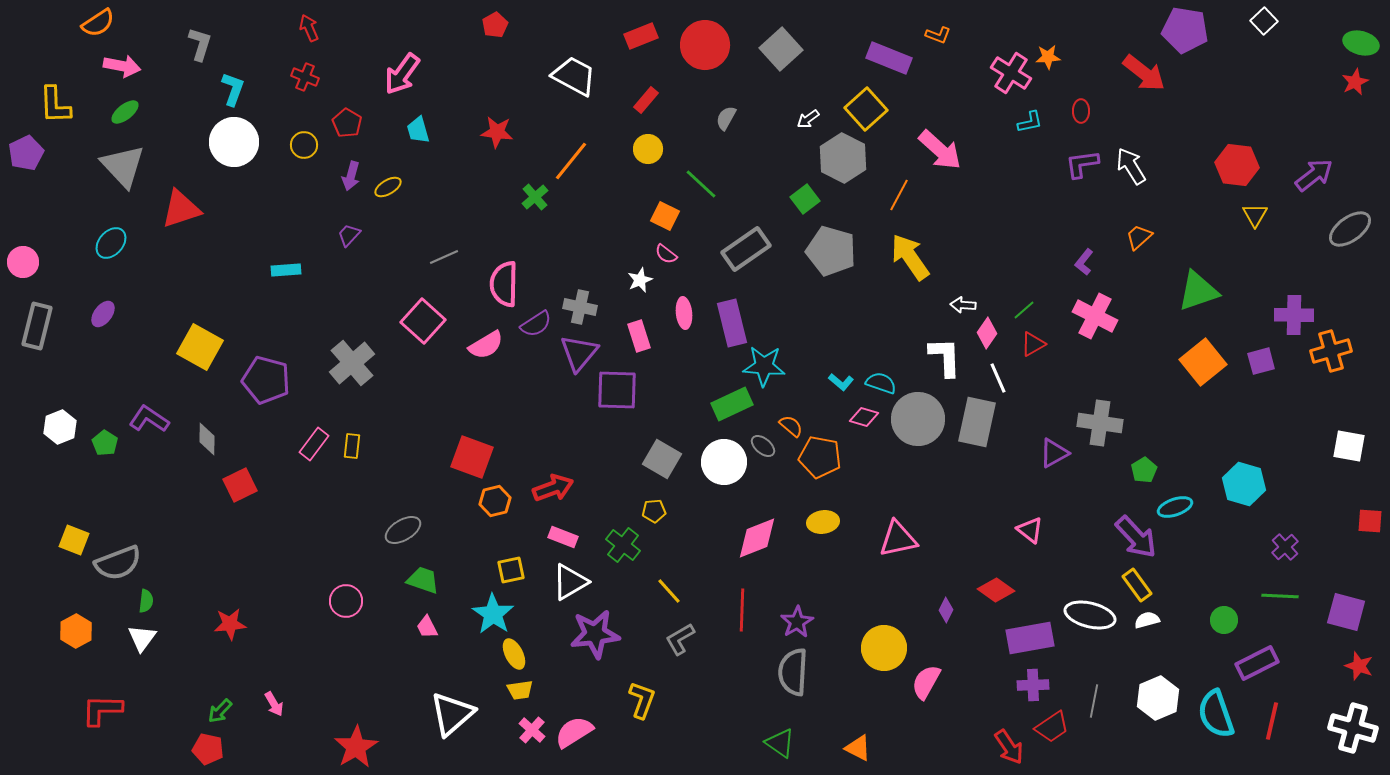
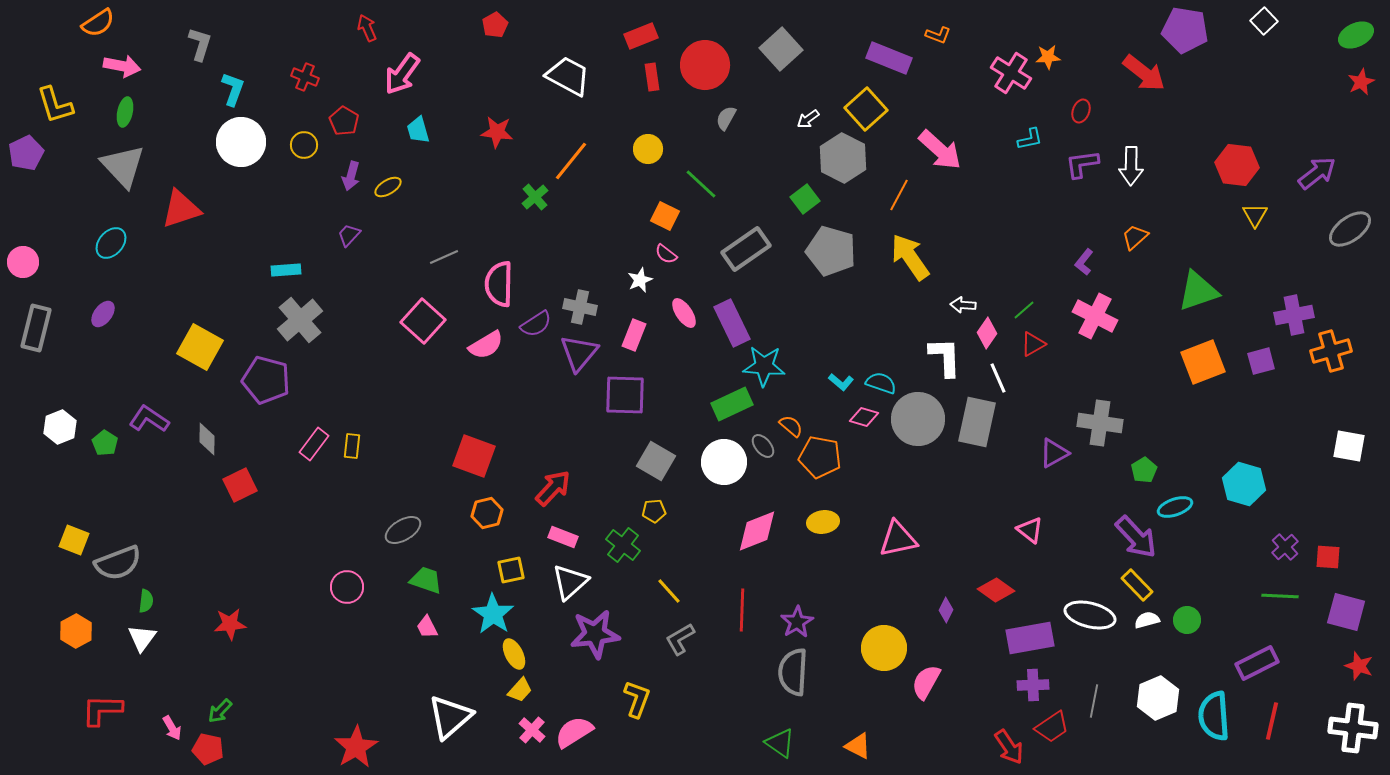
red arrow at (309, 28): moved 58 px right
green ellipse at (1361, 43): moved 5 px left, 8 px up; rotated 40 degrees counterclockwise
red circle at (705, 45): moved 20 px down
white trapezoid at (574, 76): moved 6 px left
red star at (1355, 82): moved 6 px right
red rectangle at (646, 100): moved 6 px right, 23 px up; rotated 48 degrees counterclockwise
yellow L-shape at (55, 105): rotated 15 degrees counterclockwise
red ellipse at (1081, 111): rotated 20 degrees clockwise
green ellipse at (125, 112): rotated 40 degrees counterclockwise
cyan L-shape at (1030, 122): moved 17 px down
red pentagon at (347, 123): moved 3 px left, 2 px up
white circle at (234, 142): moved 7 px right
white arrow at (1131, 166): rotated 147 degrees counterclockwise
purple arrow at (1314, 175): moved 3 px right, 2 px up
orange trapezoid at (1139, 237): moved 4 px left
pink semicircle at (504, 284): moved 5 px left
pink ellipse at (684, 313): rotated 28 degrees counterclockwise
purple cross at (1294, 315): rotated 12 degrees counterclockwise
purple rectangle at (732, 323): rotated 12 degrees counterclockwise
gray rectangle at (37, 326): moved 1 px left, 2 px down
pink rectangle at (639, 336): moved 5 px left, 1 px up; rotated 40 degrees clockwise
orange square at (1203, 362): rotated 18 degrees clockwise
gray cross at (352, 363): moved 52 px left, 43 px up
purple square at (617, 390): moved 8 px right, 5 px down
gray ellipse at (763, 446): rotated 10 degrees clockwise
red square at (472, 457): moved 2 px right, 1 px up
gray square at (662, 459): moved 6 px left, 2 px down
red arrow at (553, 488): rotated 27 degrees counterclockwise
orange hexagon at (495, 501): moved 8 px left, 12 px down
red square at (1370, 521): moved 42 px left, 36 px down
pink diamond at (757, 538): moved 7 px up
green trapezoid at (423, 580): moved 3 px right
white triangle at (570, 582): rotated 12 degrees counterclockwise
yellow rectangle at (1137, 585): rotated 8 degrees counterclockwise
pink circle at (346, 601): moved 1 px right, 14 px up
green circle at (1224, 620): moved 37 px left
yellow trapezoid at (520, 690): rotated 40 degrees counterclockwise
yellow L-shape at (642, 700): moved 5 px left, 1 px up
pink arrow at (274, 704): moved 102 px left, 24 px down
white triangle at (452, 714): moved 2 px left, 3 px down
cyan semicircle at (1216, 714): moved 2 px left, 2 px down; rotated 15 degrees clockwise
white cross at (1353, 728): rotated 9 degrees counterclockwise
orange triangle at (858, 748): moved 2 px up
